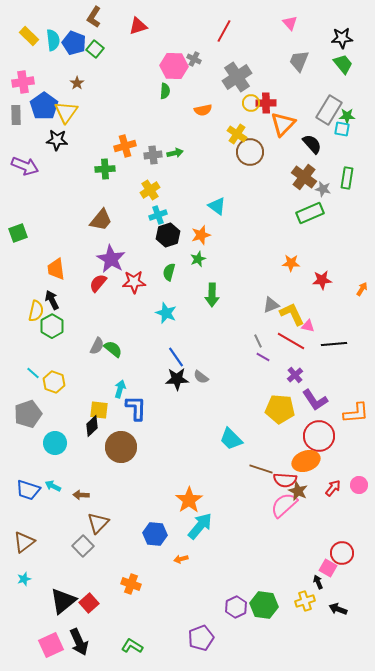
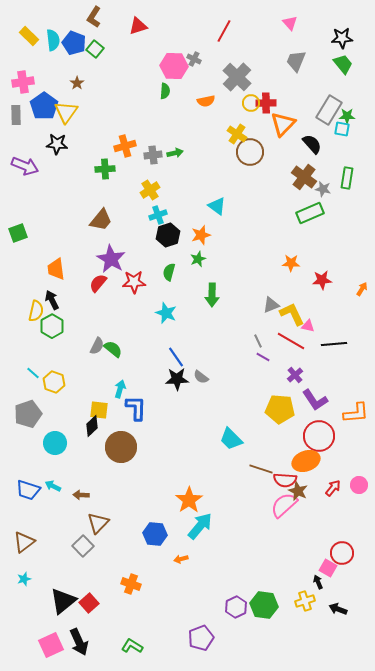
gray trapezoid at (299, 61): moved 3 px left
gray cross at (237, 77): rotated 12 degrees counterclockwise
orange semicircle at (203, 110): moved 3 px right, 9 px up
black star at (57, 140): moved 4 px down
